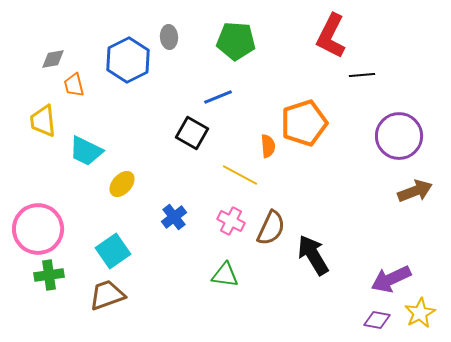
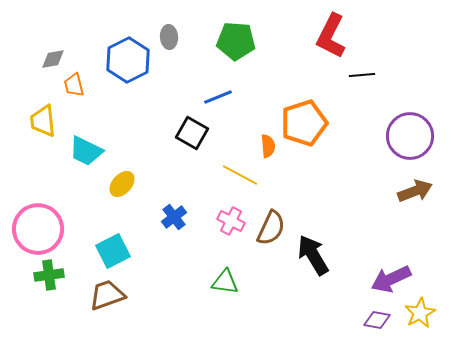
purple circle: moved 11 px right
cyan square: rotated 8 degrees clockwise
green triangle: moved 7 px down
